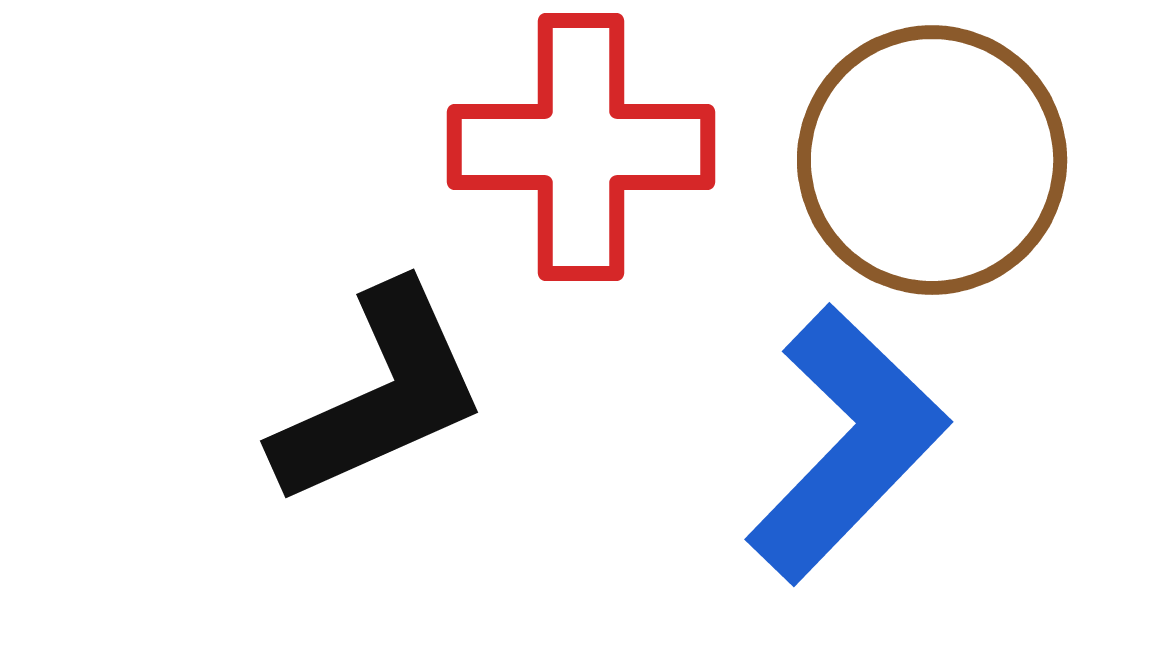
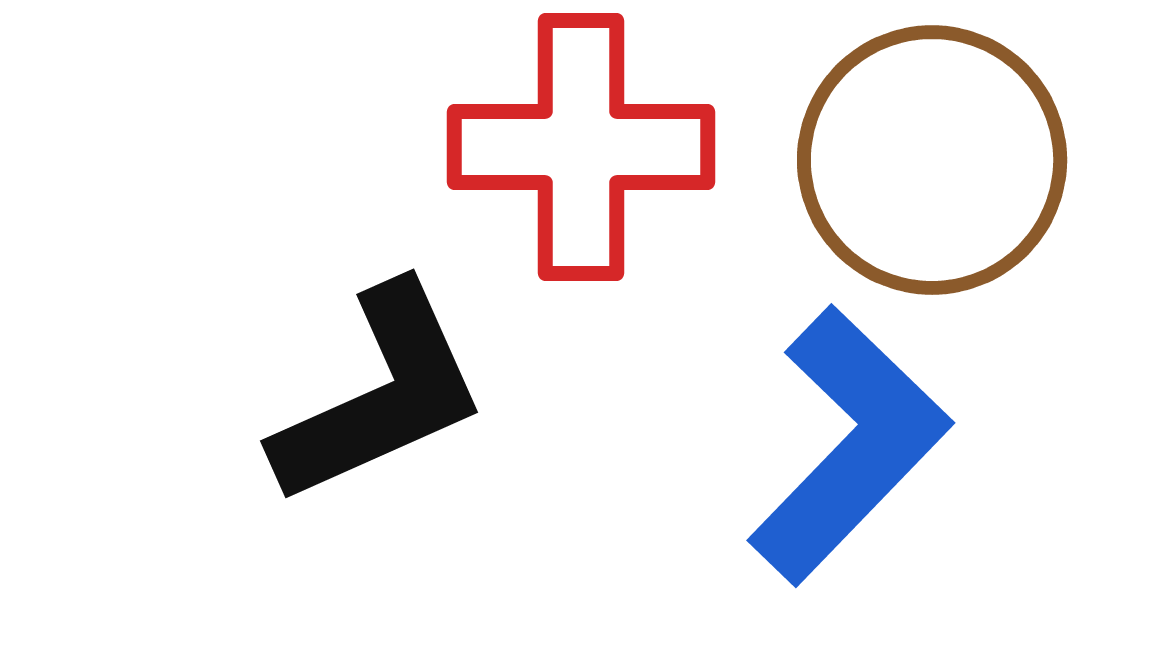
blue L-shape: moved 2 px right, 1 px down
